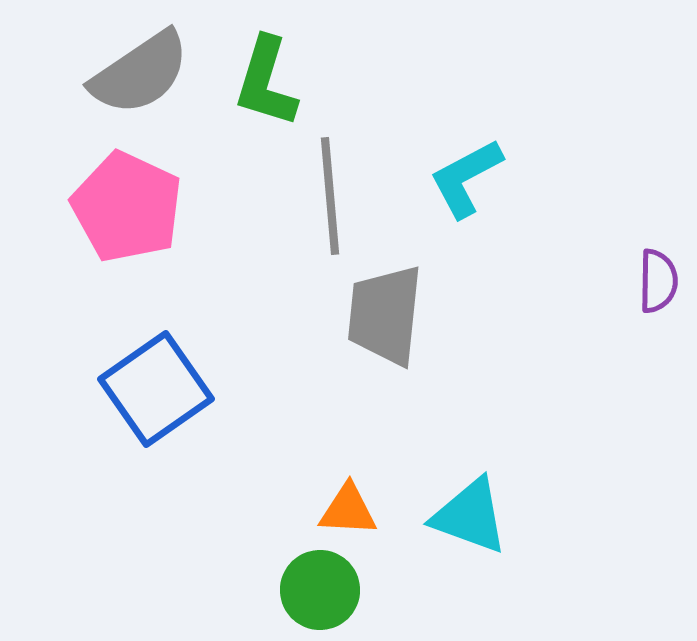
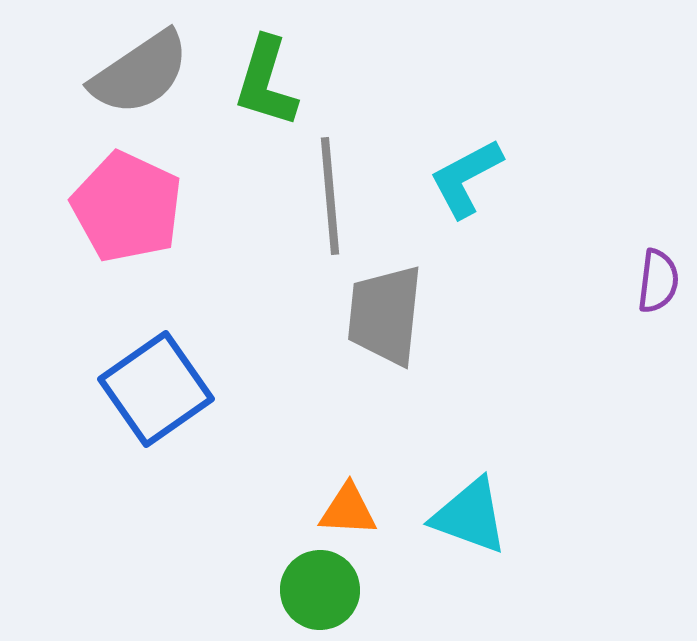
purple semicircle: rotated 6 degrees clockwise
